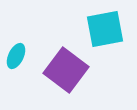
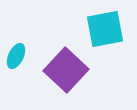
purple square: rotated 6 degrees clockwise
